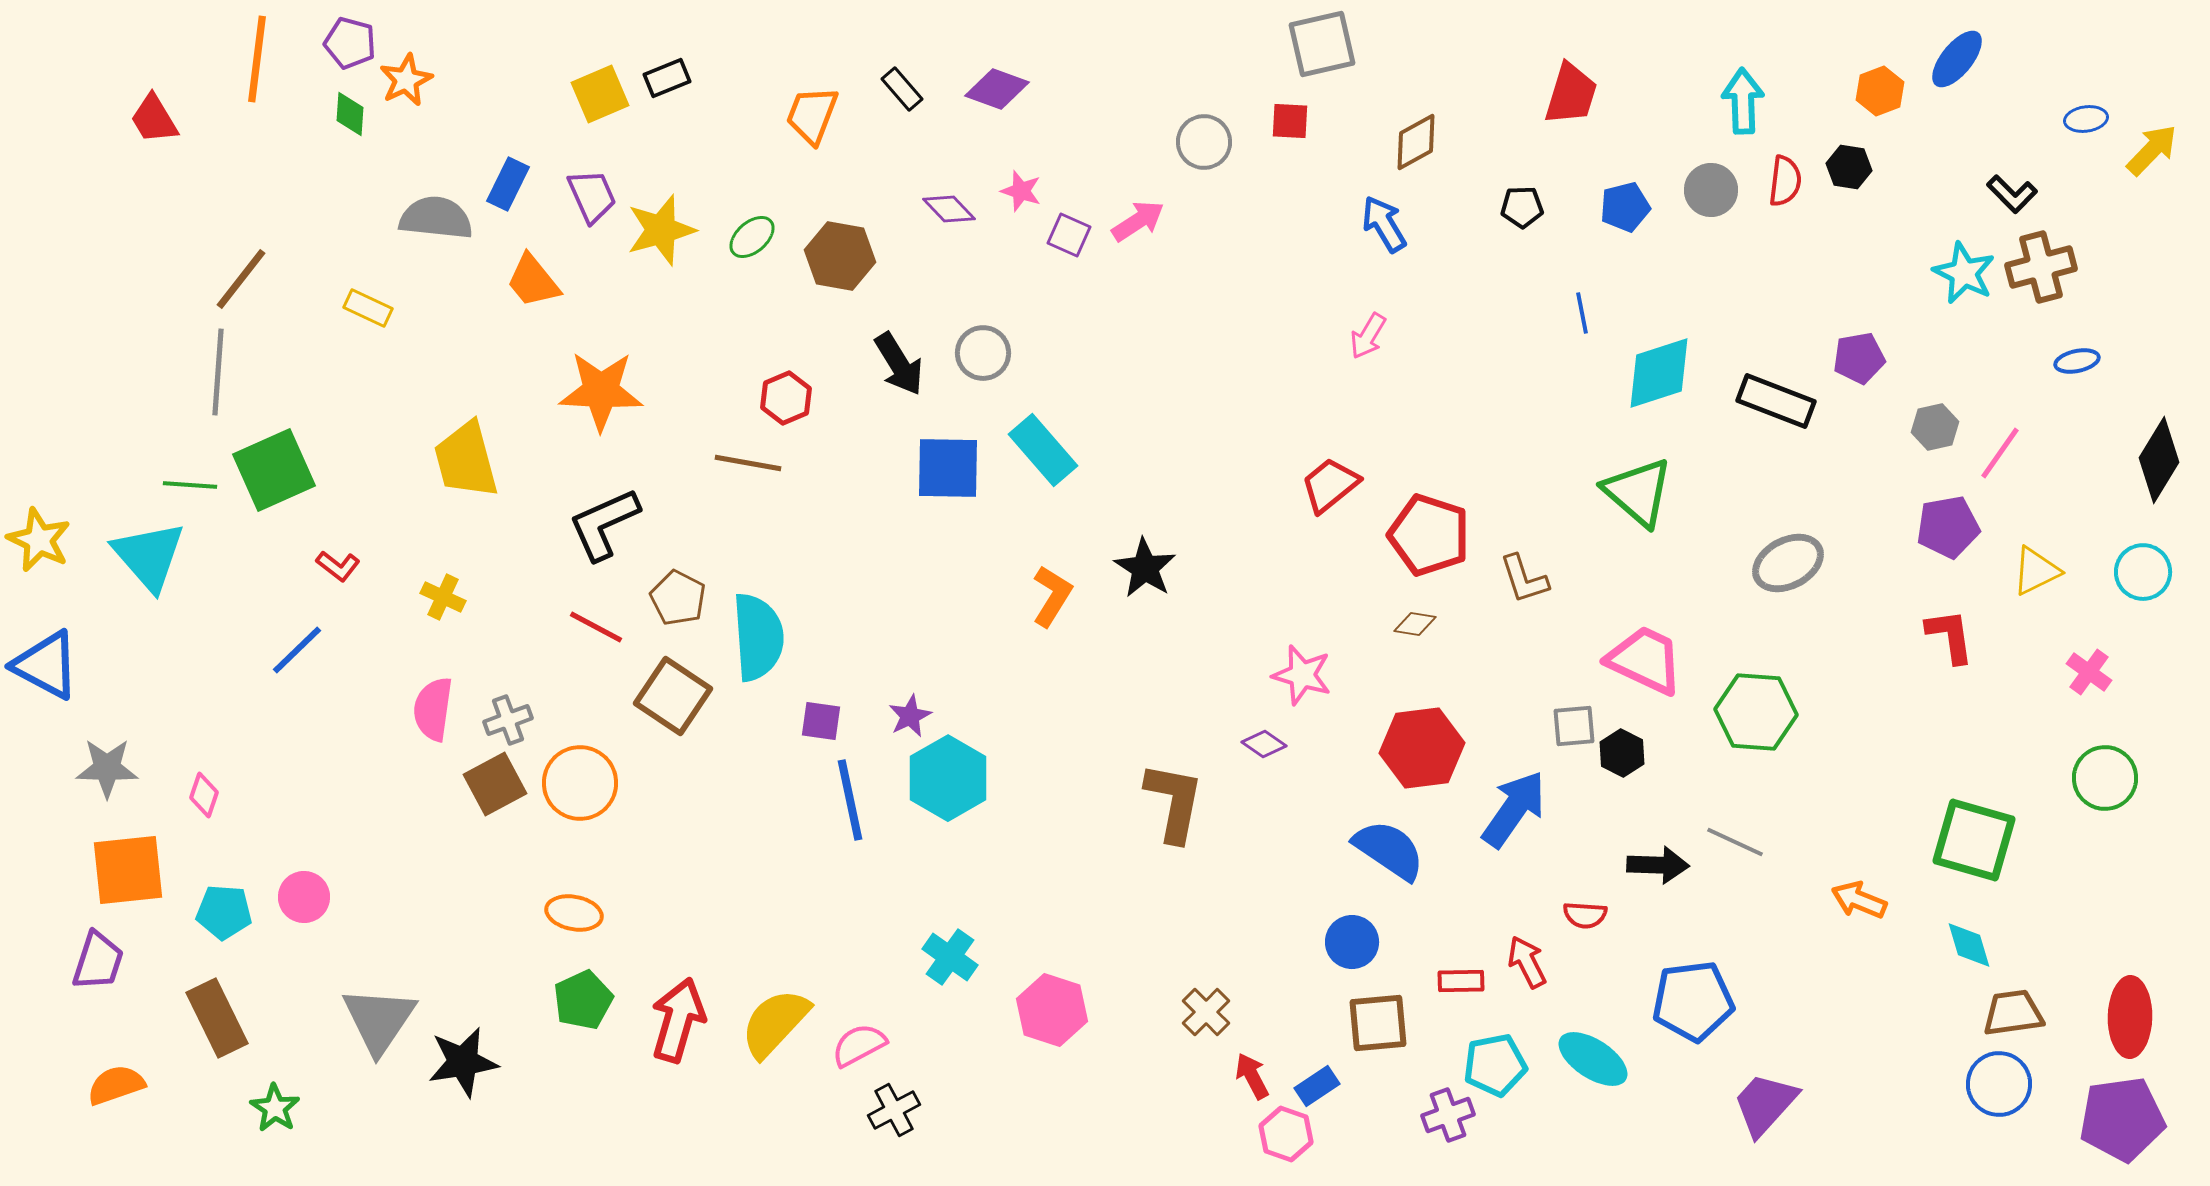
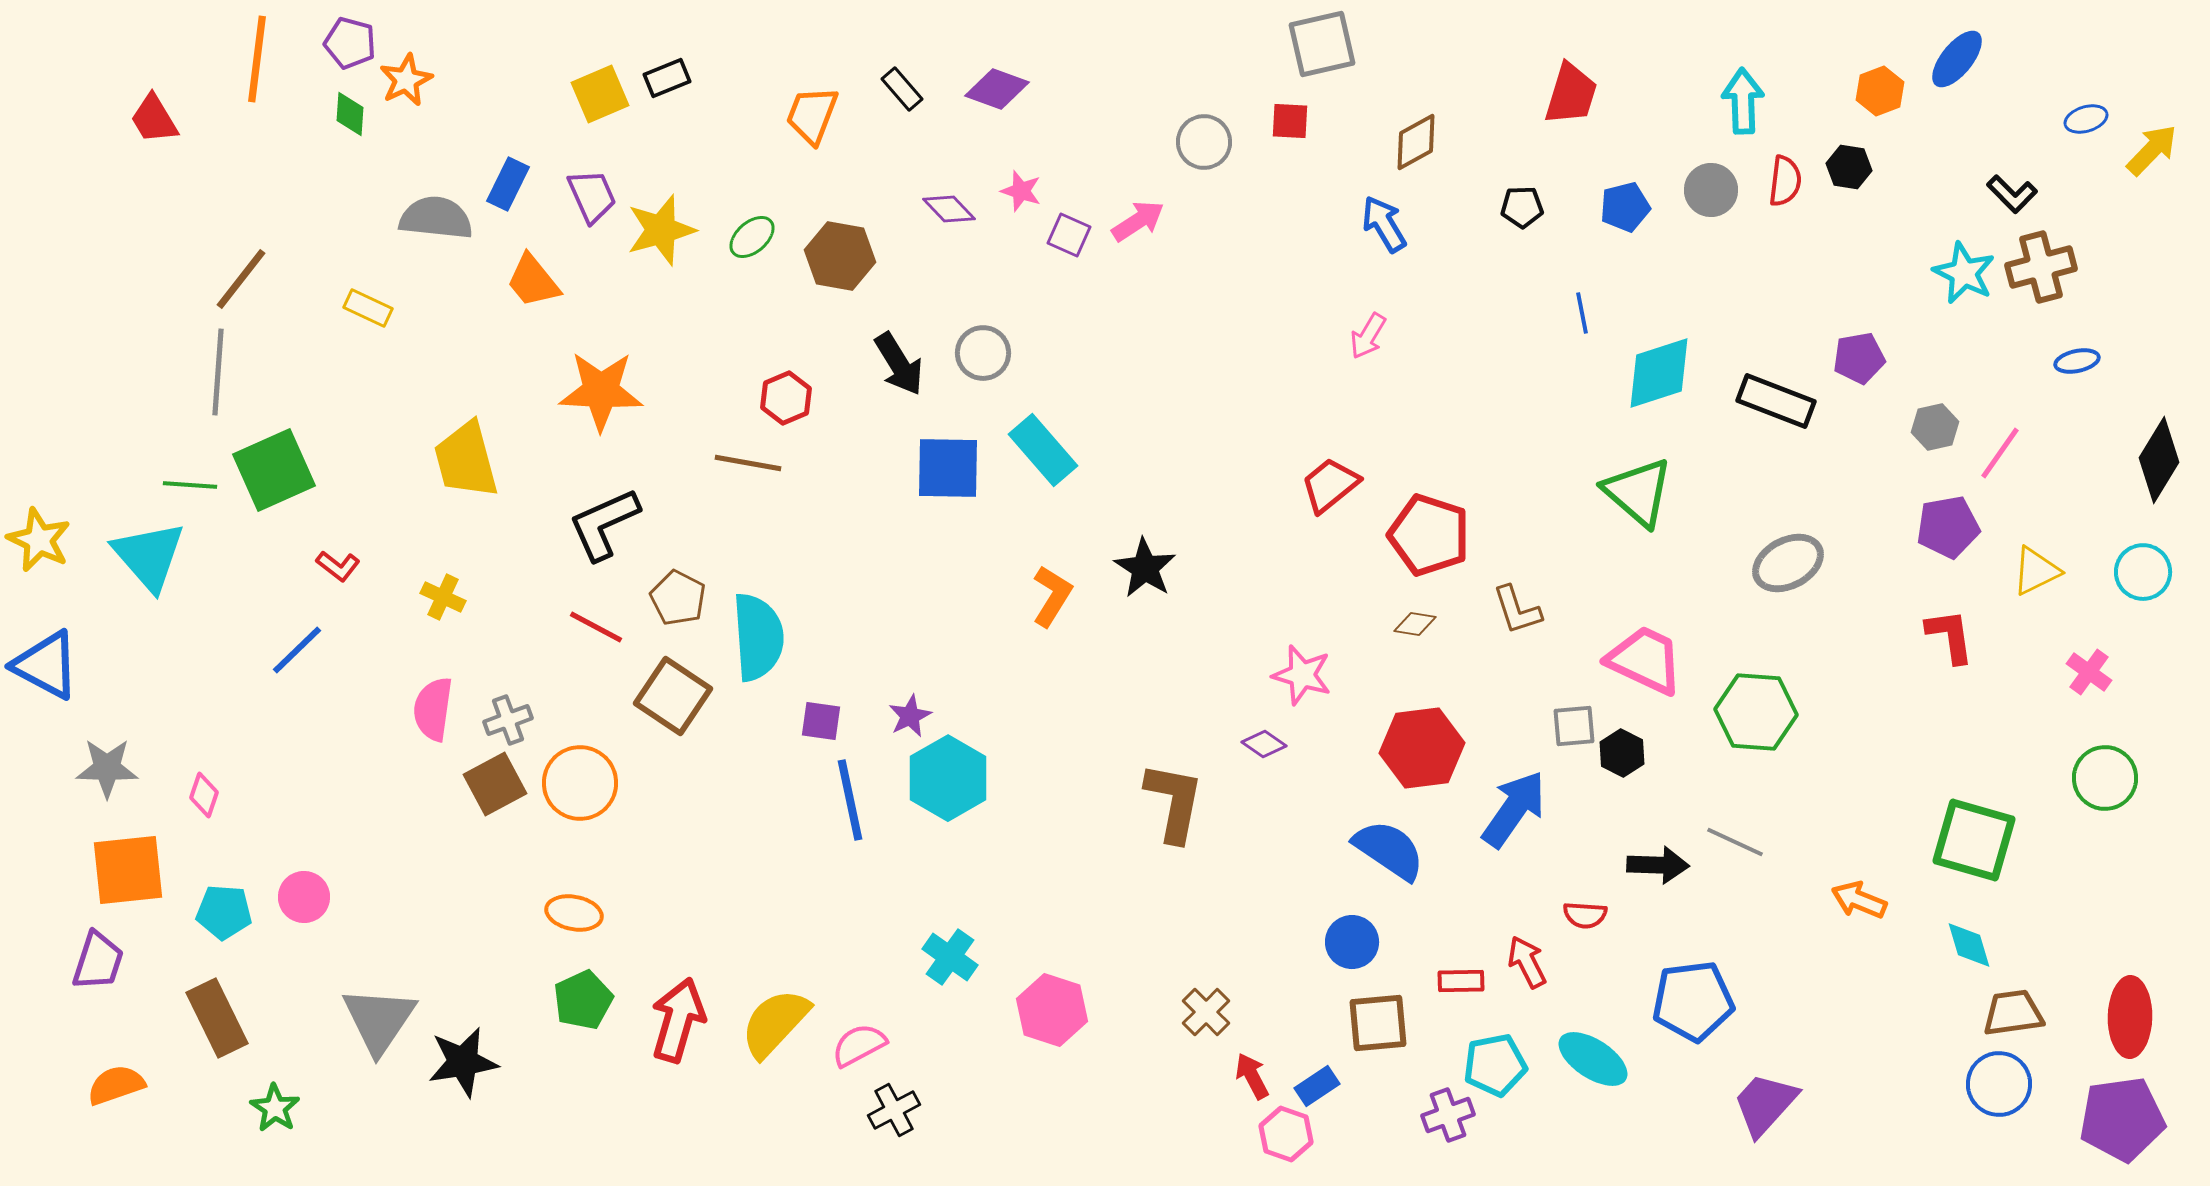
blue ellipse at (2086, 119): rotated 9 degrees counterclockwise
brown L-shape at (1524, 579): moved 7 px left, 31 px down
